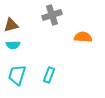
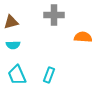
gray cross: moved 2 px right; rotated 18 degrees clockwise
brown triangle: moved 3 px up
cyan trapezoid: rotated 40 degrees counterclockwise
